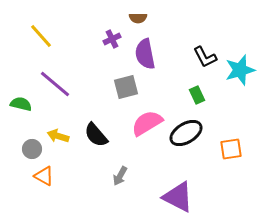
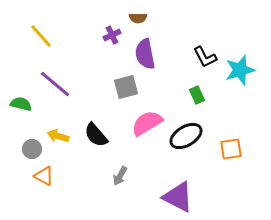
purple cross: moved 4 px up
black ellipse: moved 3 px down
